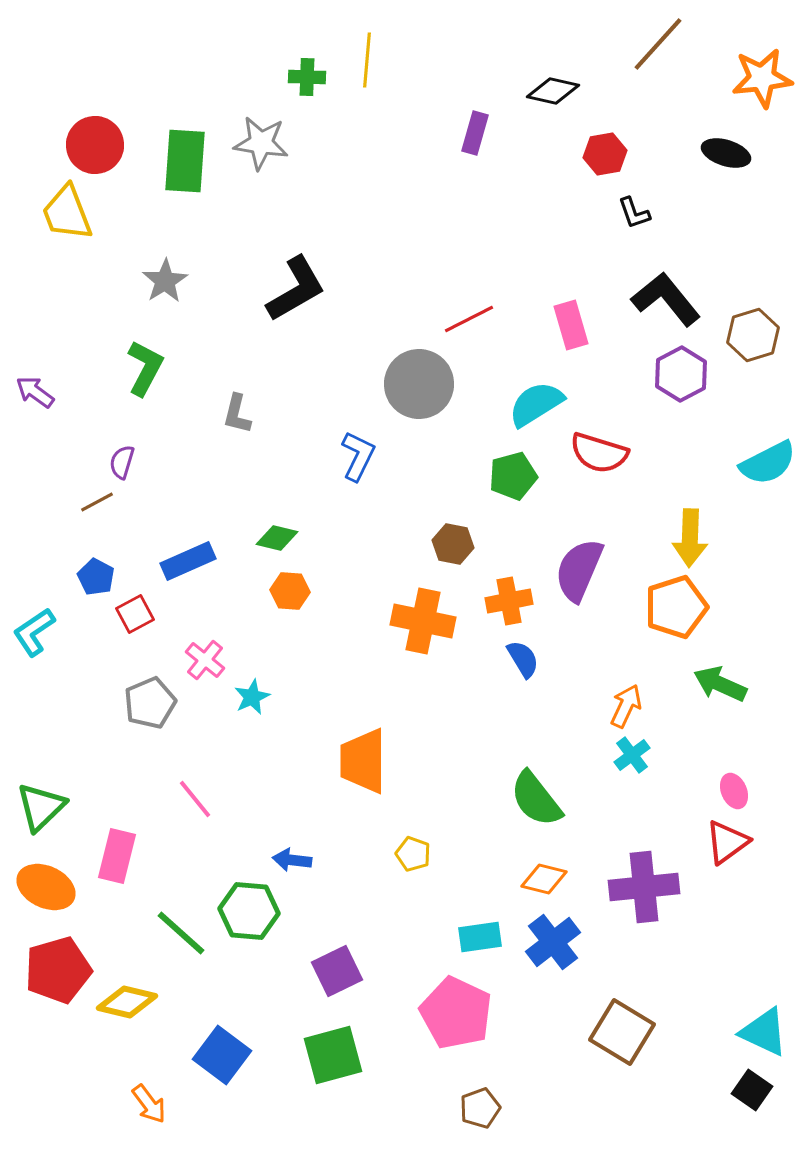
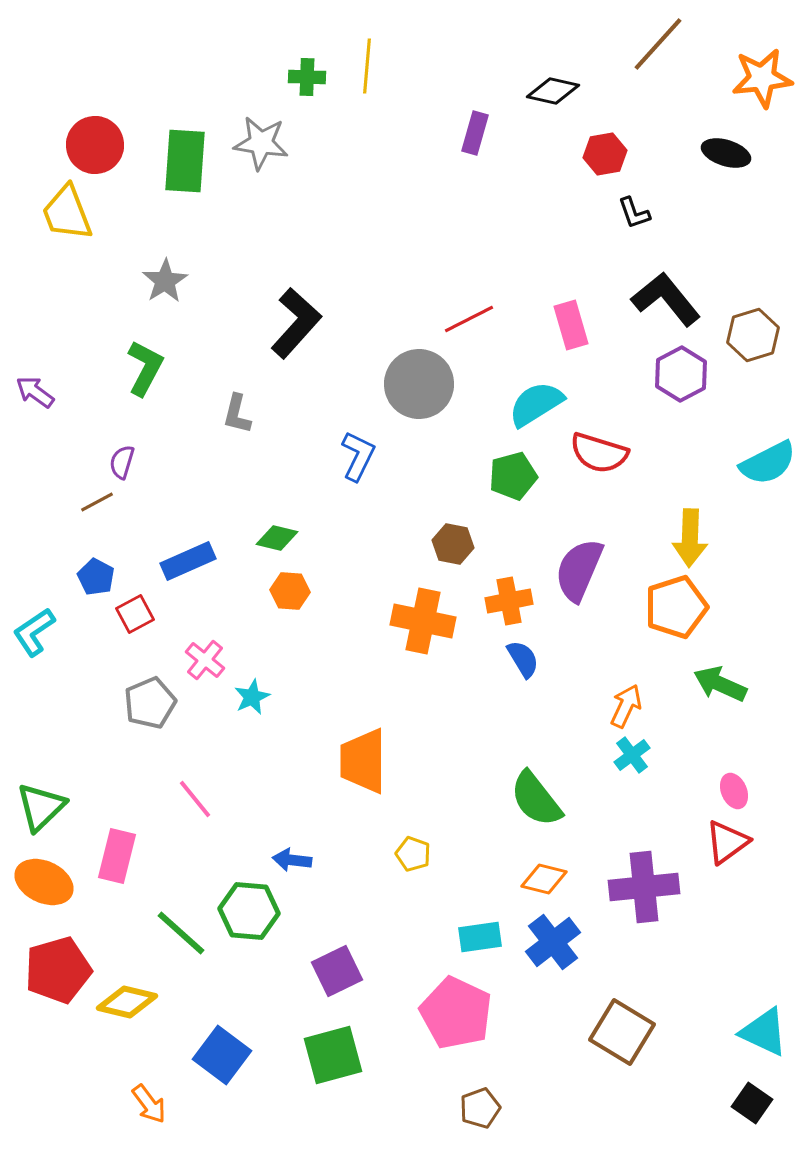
yellow line at (367, 60): moved 6 px down
black L-shape at (296, 289): moved 34 px down; rotated 18 degrees counterclockwise
orange ellipse at (46, 887): moved 2 px left, 5 px up
black square at (752, 1090): moved 13 px down
